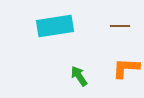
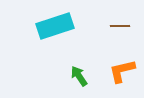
cyan rectangle: rotated 9 degrees counterclockwise
orange L-shape: moved 4 px left, 3 px down; rotated 16 degrees counterclockwise
